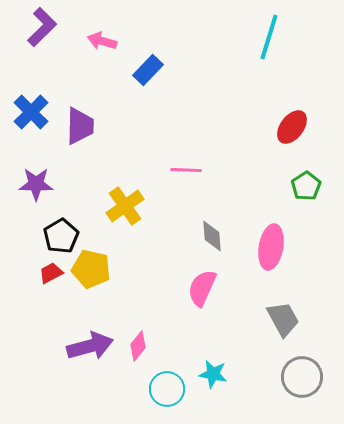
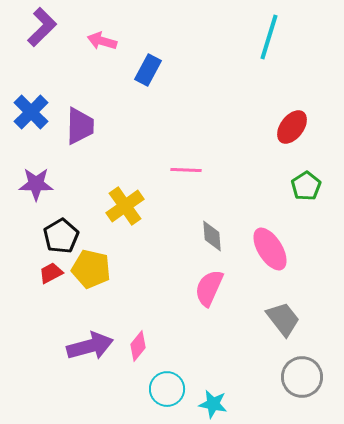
blue rectangle: rotated 16 degrees counterclockwise
pink ellipse: moved 1 px left, 2 px down; rotated 42 degrees counterclockwise
pink semicircle: moved 7 px right
gray trapezoid: rotated 9 degrees counterclockwise
cyan star: moved 30 px down
